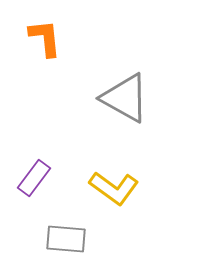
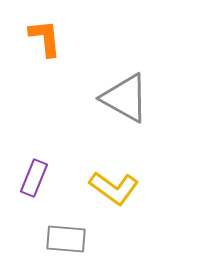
purple rectangle: rotated 15 degrees counterclockwise
